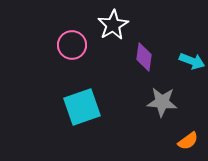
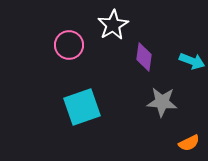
pink circle: moved 3 px left
orange semicircle: moved 1 px right, 2 px down; rotated 10 degrees clockwise
